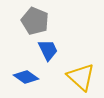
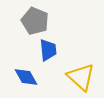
blue trapezoid: rotated 20 degrees clockwise
blue diamond: rotated 25 degrees clockwise
